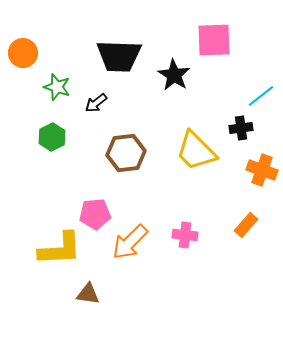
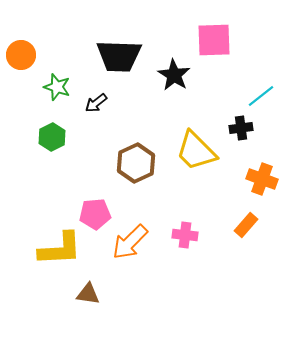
orange circle: moved 2 px left, 2 px down
brown hexagon: moved 10 px right, 10 px down; rotated 18 degrees counterclockwise
orange cross: moved 9 px down
